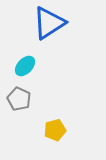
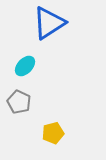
gray pentagon: moved 3 px down
yellow pentagon: moved 2 px left, 3 px down
